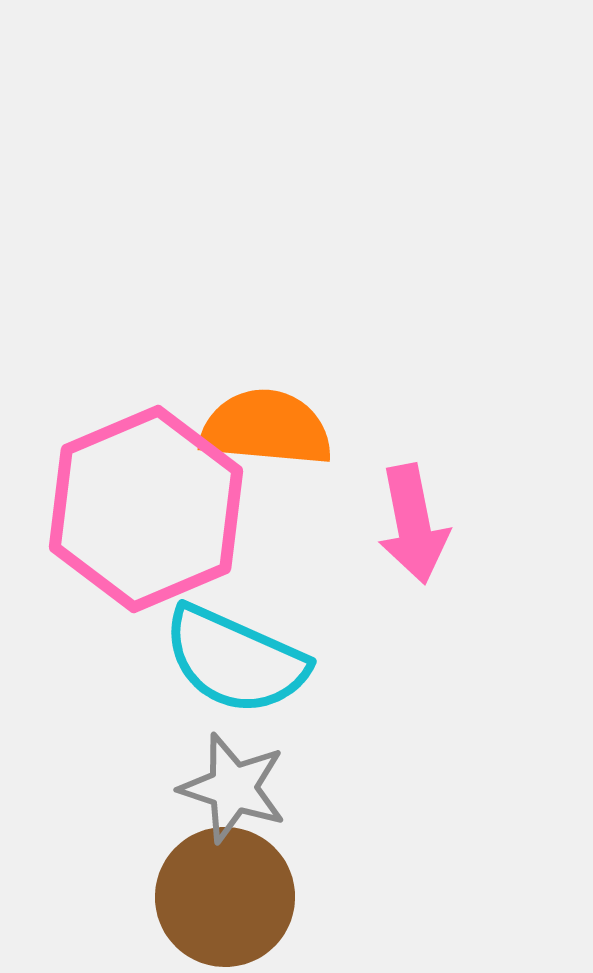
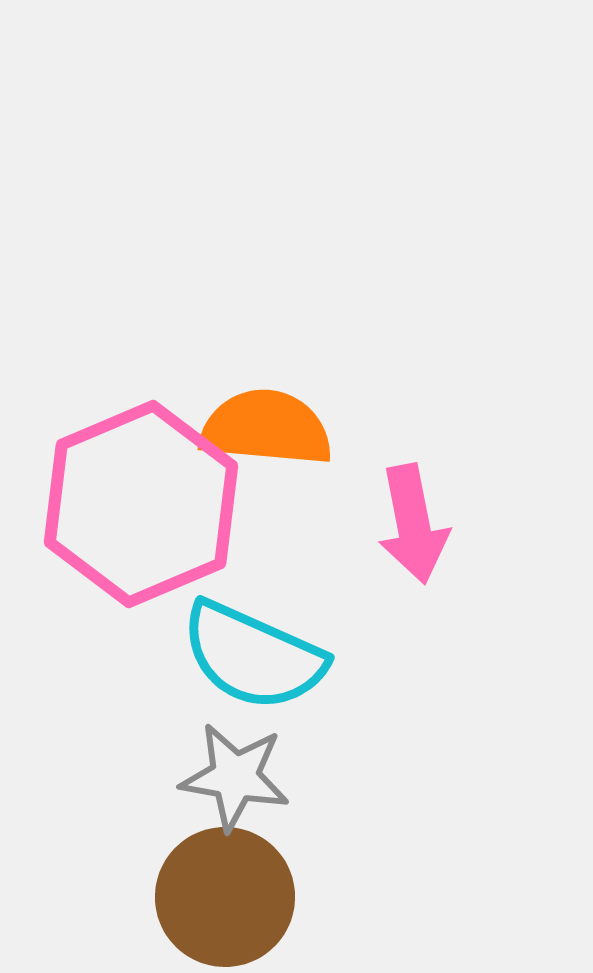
pink hexagon: moved 5 px left, 5 px up
cyan semicircle: moved 18 px right, 4 px up
gray star: moved 2 px right, 11 px up; rotated 8 degrees counterclockwise
